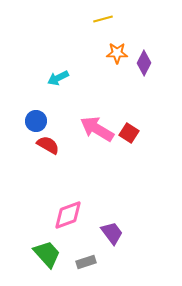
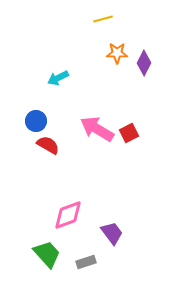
red square: rotated 30 degrees clockwise
